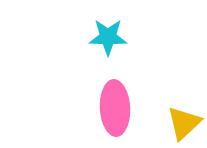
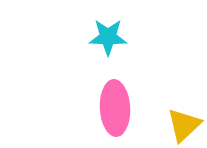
yellow triangle: moved 2 px down
